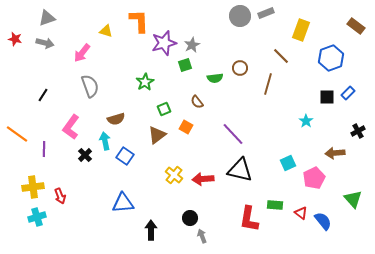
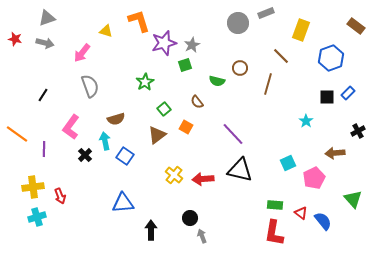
gray circle at (240, 16): moved 2 px left, 7 px down
orange L-shape at (139, 21): rotated 15 degrees counterclockwise
green semicircle at (215, 78): moved 2 px right, 3 px down; rotated 21 degrees clockwise
green square at (164, 109): rotated 16 degrees counterclockwise
red L-shape at (249, 219): moved 25 px right, 14 px down
